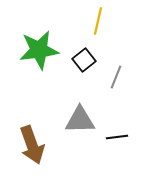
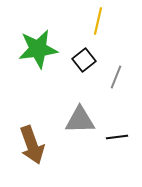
green star: moved 1 px left, 1 px up
